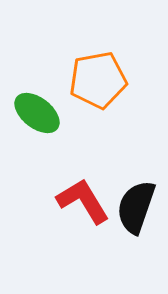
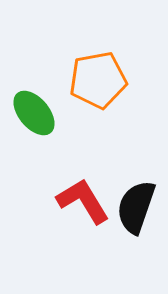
green ellipse: moved 3 px left; rotated 12 degrees clockwise
